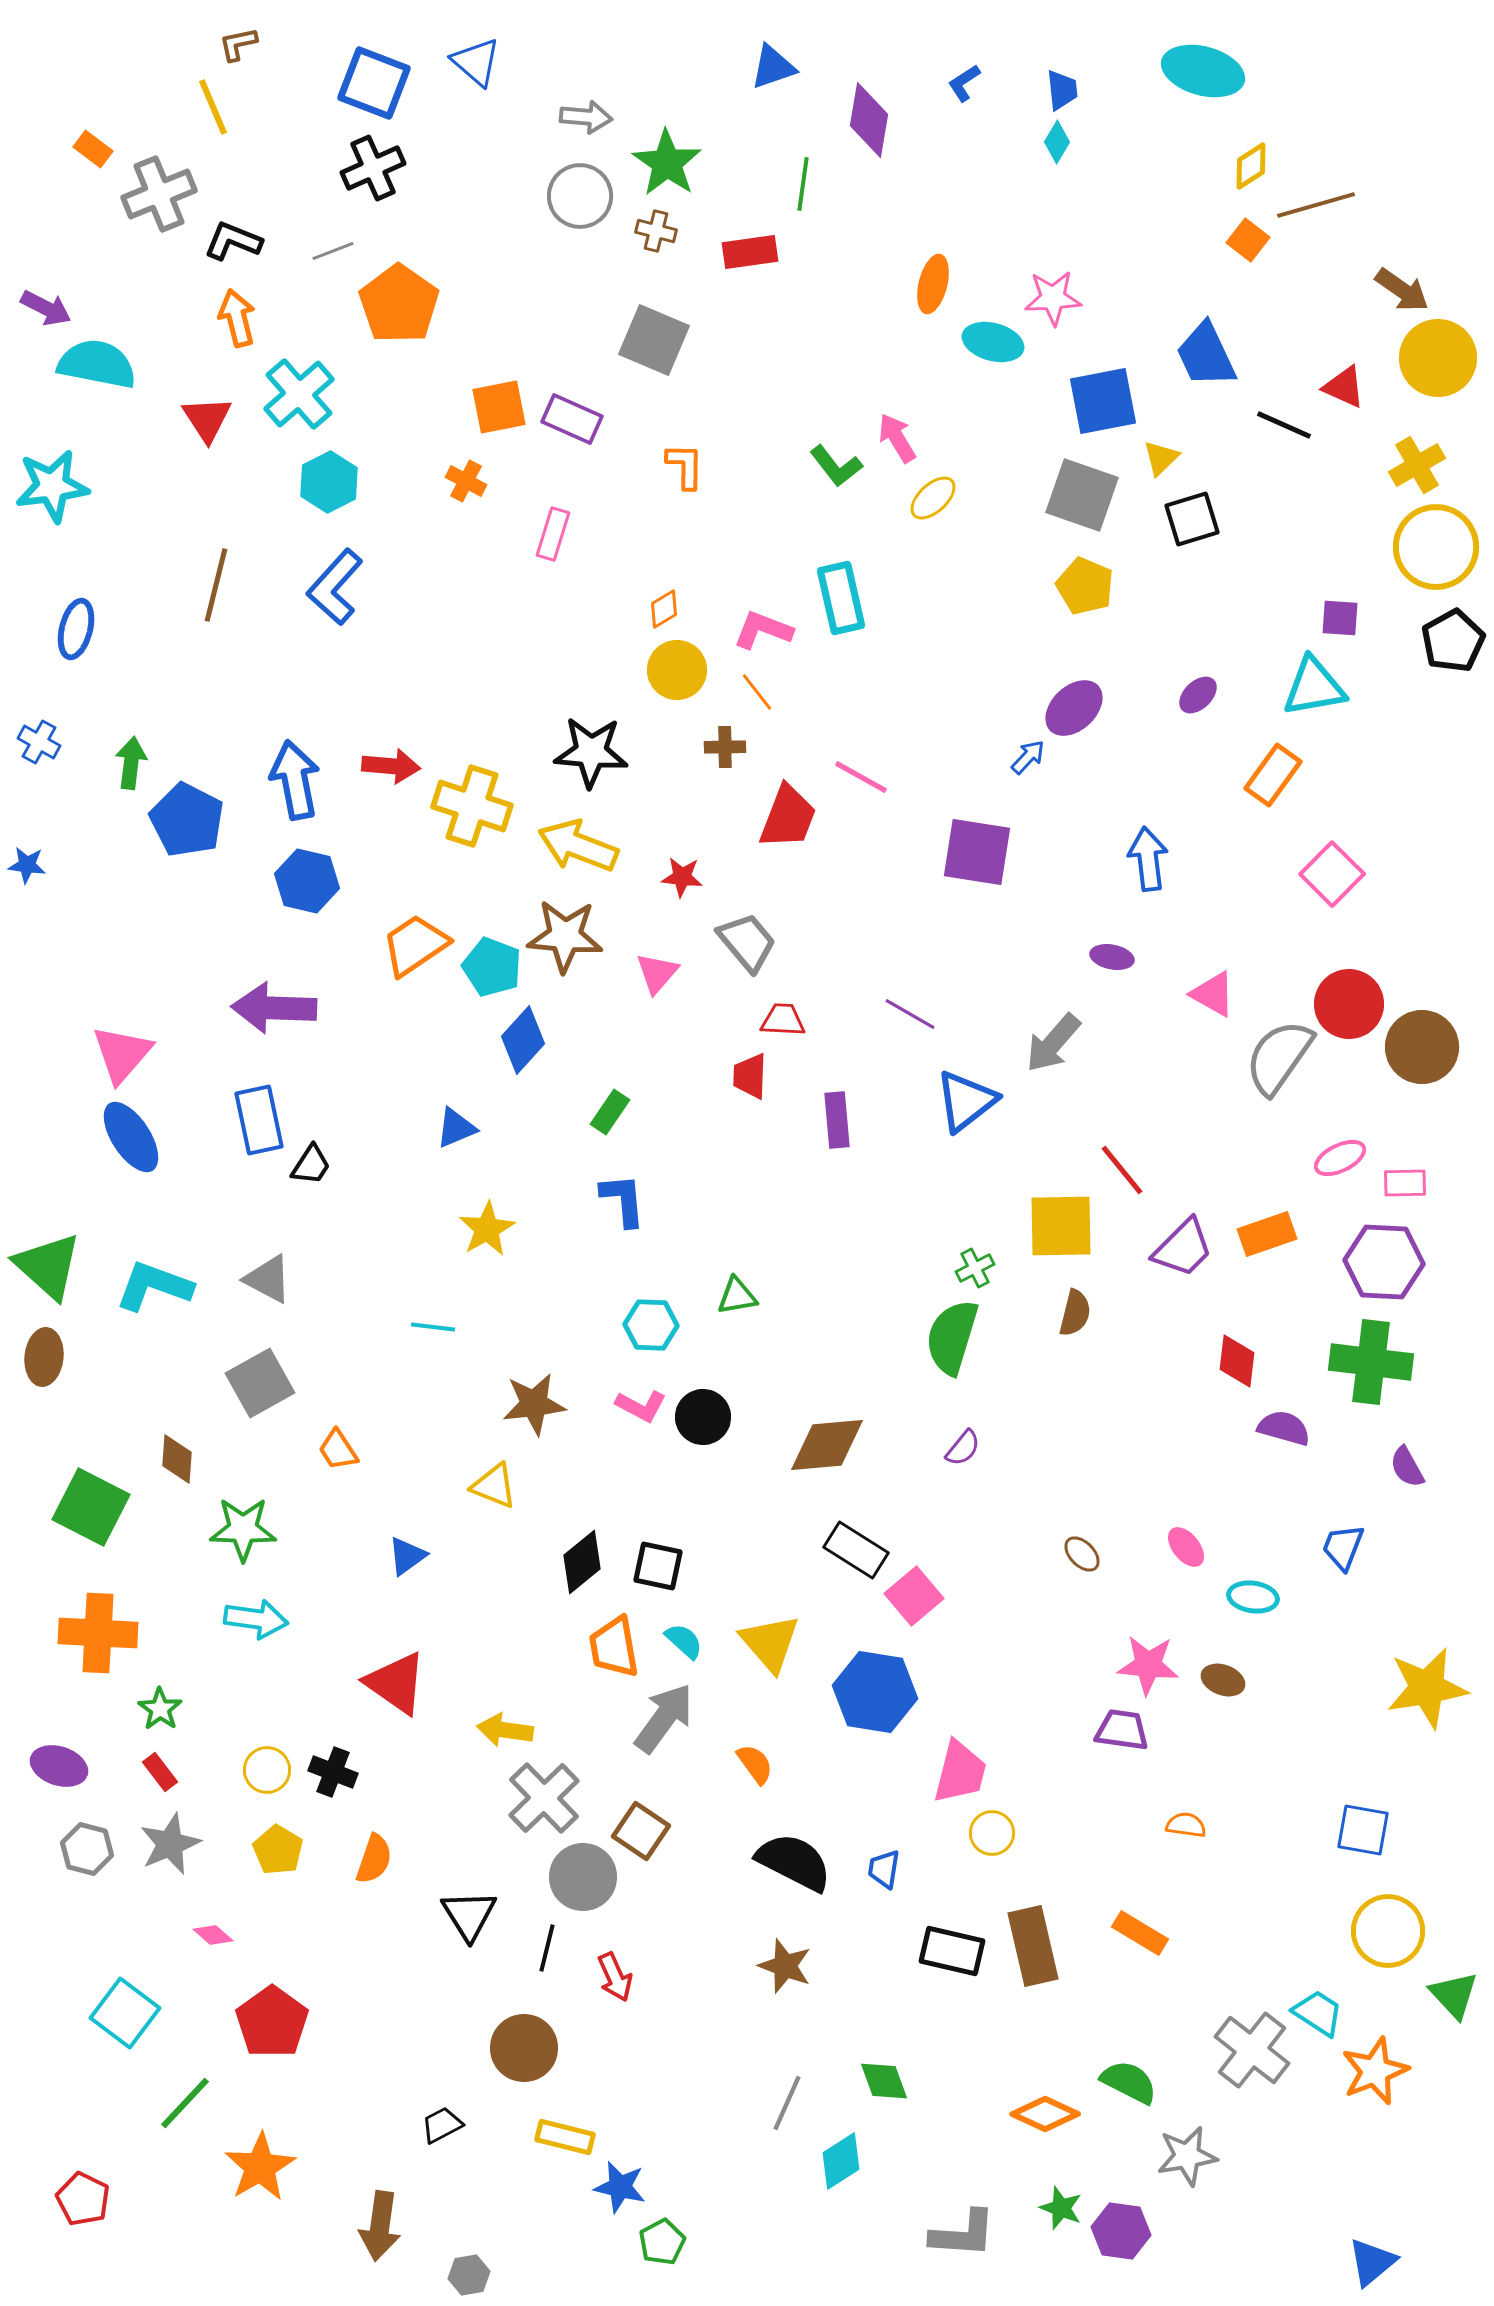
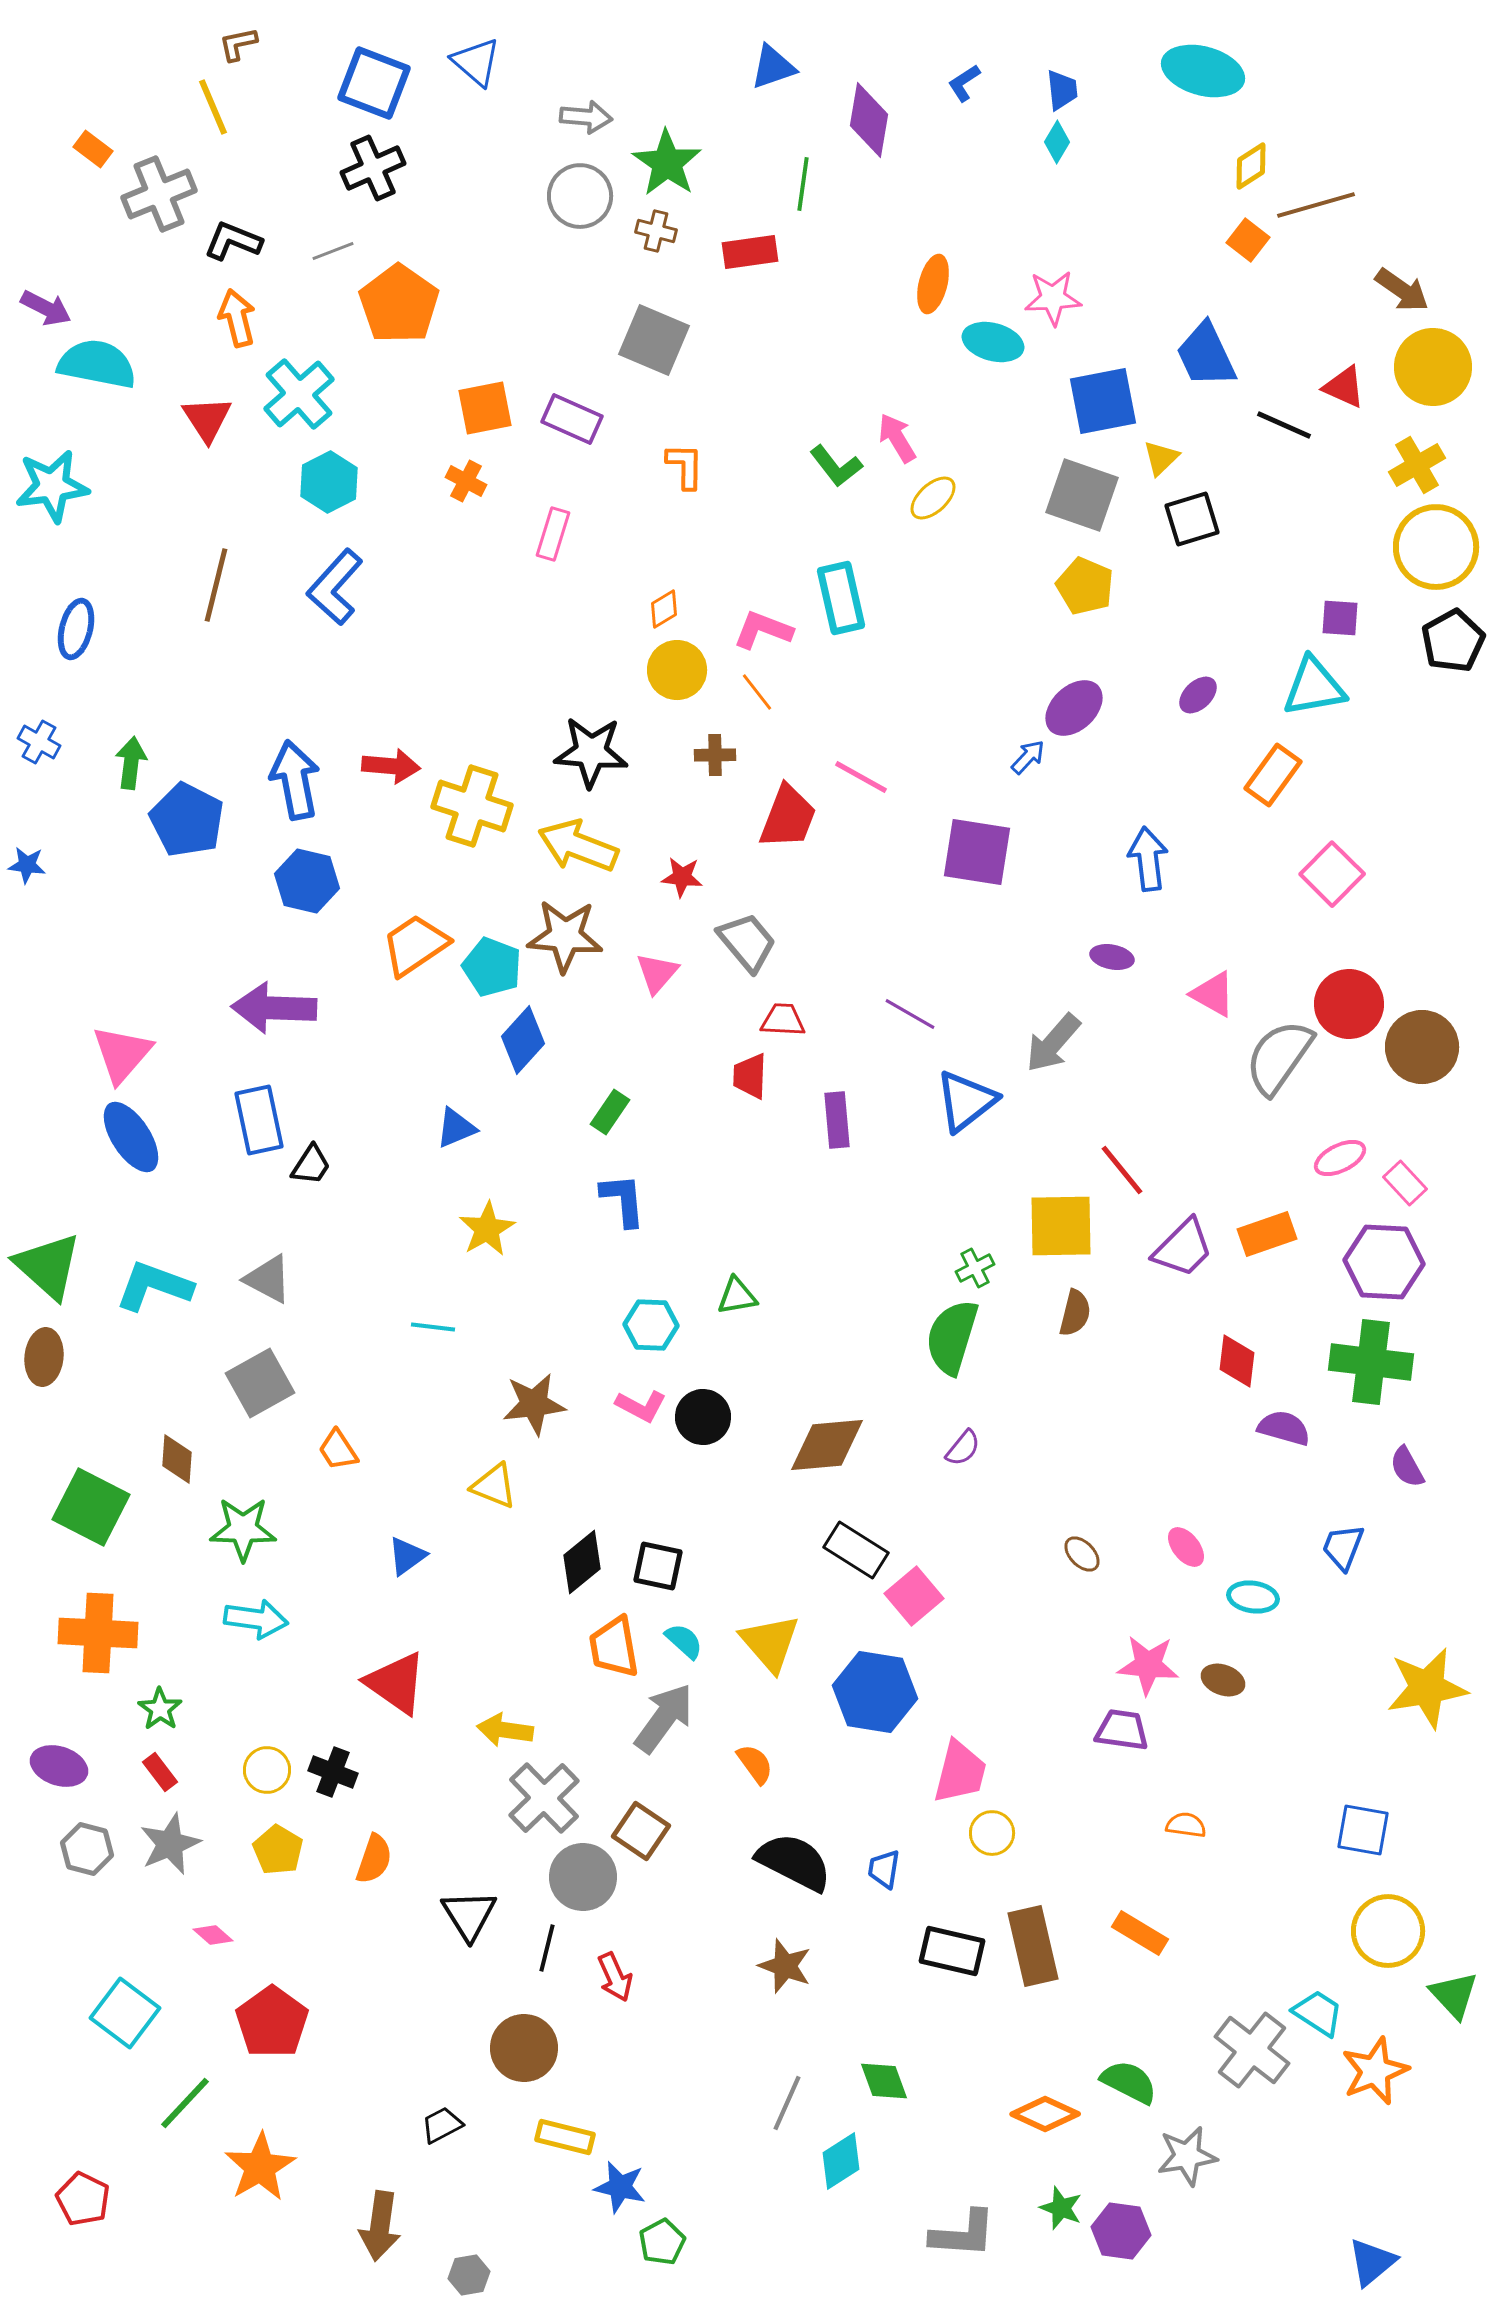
yellow circle at (1438, 358): moved 5 px left, 9 px down
orange square at (499, 407): moved 14 px left, 1 px down
brown cross at (725, 747): moved 10 px left, 8 px down
pink rectangle at (1405, 1183): rotated 48 degrees clockwise
